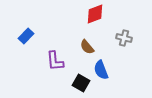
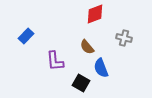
blue semicircle: moved 2 px up
